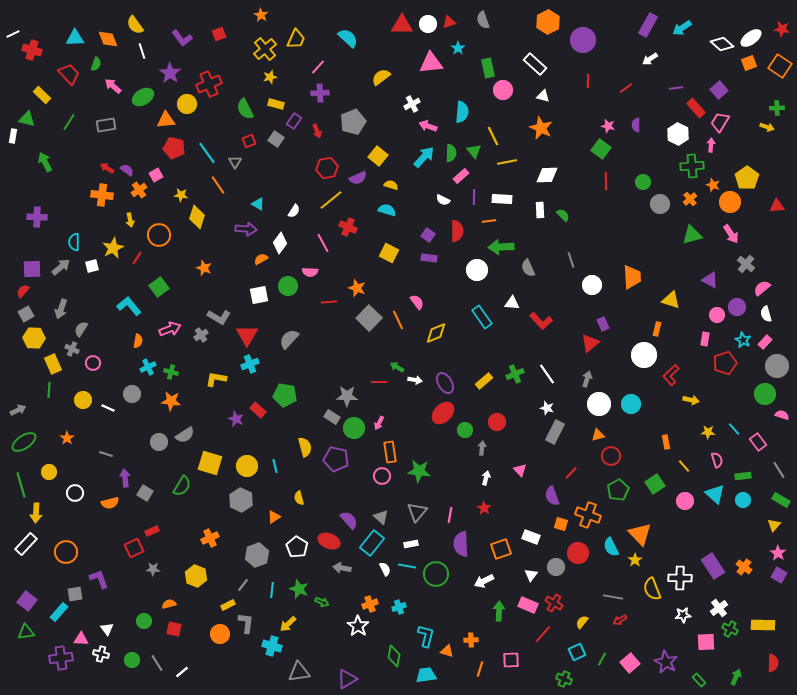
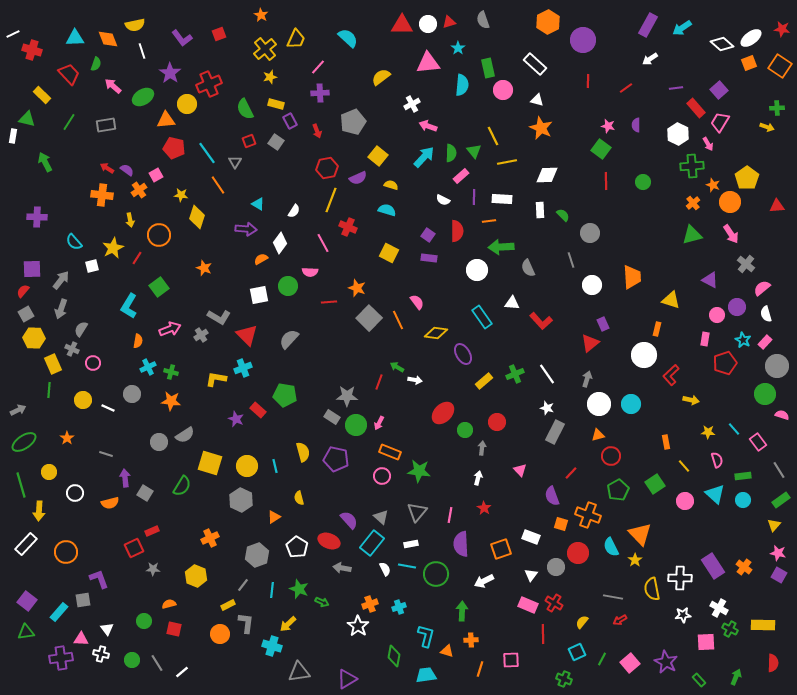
yellow semicircle at (135, 25): rotated 66 degrees counterclockwise
pink triangle at (431, 63): moved 3 px left
white triangle at (543, 96): moved 6 px left, 4 px down
cyan semicircle at (462, 112): moved 27 px up
purple rectangle at (294, 121): moved 4 px left; rotated 63 degrees counterclockwise
gray square at (276, 139): moved 3 px down
pink arrow at (711, 145): moved 3 px left, 1 px up; rotated 144 degrees clockwise
orange cross at (690, 199): moved 3 px right, 4 px down
yellow line at (331, 200): rotated 30 degrees counterclockwise
gray circle at (660, 204): moved 70 px left, 29 px down
cyan semicircle at (74, 242): rotated 42 degrees counterclockwise
gray arrow at (61, 267): moved 13 px down; rotated 12 degrees counterclockwise
cyan L-shape at (129, 306): rotated 110 degrees counterclockwise
yellow diamond at (436, 333): rotated 30 degrees clockwise
red triangle at (247, 335): rotated 15 degrees counterclockwise
cyan cross at (250, 364): moved 7 px left, 4 px down
red line at (379, 382): rotated 70 degrees counterclockwise
purple ellipse at (445, 383): moved 18 px right, 29 px up
green circle at (354, 428): moved 2 px right, 3 px up
yellow semicircle at (305, 447): moved 2 px left, 5 px down
orange rectangle at (390, 452): rotated 60 degrees counterclockwise
white arrow at (486, 478): moved 8 px left
green rectangle at (781, 500): rotated 66 degrees counterclockwise
yellow arrow at (36, 513): moved 3 px right, 2 px up
pink star at (778, 553): rotated 21 degrees counterclockwise
yellow semicircle at (652, 589): rotated 10 degrees clockwise
gray square at (75, 594): moved 8 px right, 6 px down
white cross at (719, 608): rotated 24 degrees counterclockwise
green arrow at (499, 611): moved 37 px left
red line at (543, 634): rotated 42 degrees counterclockwise
